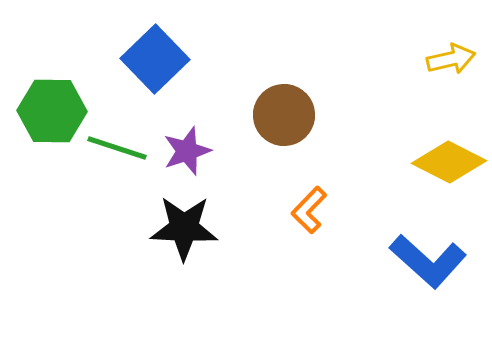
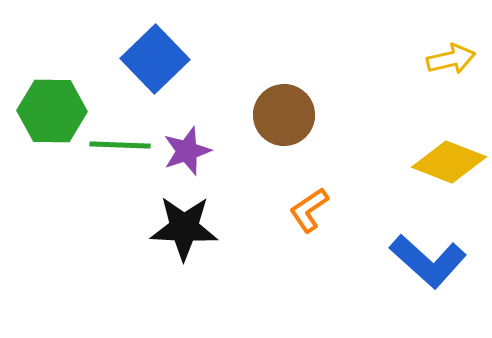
green line: moved 3 px right, 3 px up; rotated 16 degrees counterclockwise
yellow diamond: rotated 6 degrees counterclockwise
orange L-shape: rotated 12 degrees clockwise
